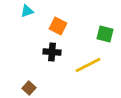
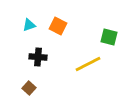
cyan triangle: moved 2 px right, 14 px down
green square: moved 4 px right, 3 px down
black cross: moved 14 px left, 5 px down
yellow line: moved 1 px up
